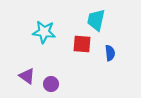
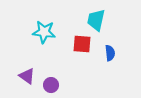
purple circle: moved 1 px down
